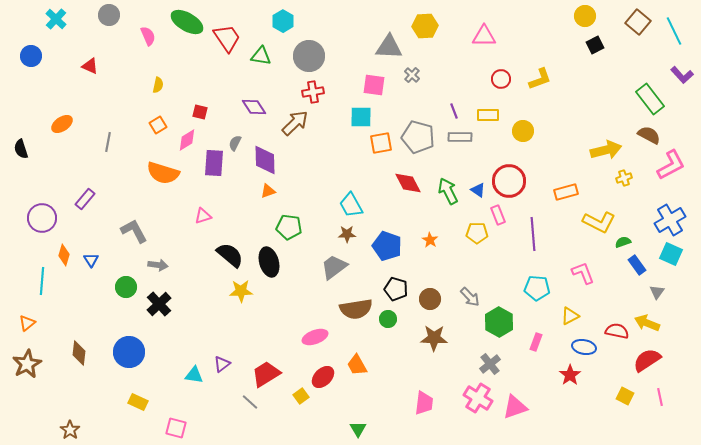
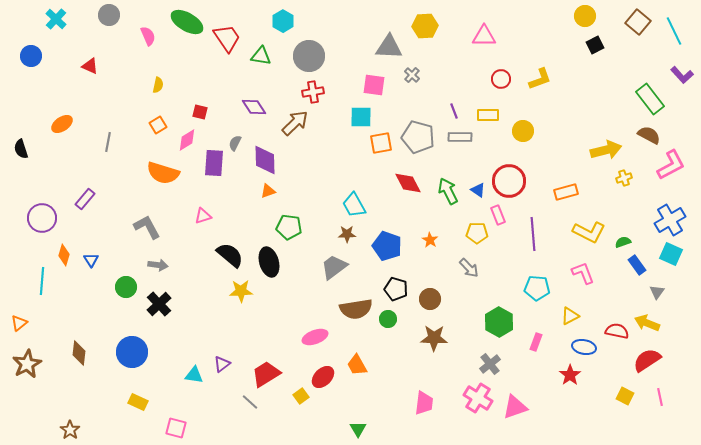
cyan trapezoid at (351, 205): moved 3 px right
yellow L-shape at (599, 222): moved 10 px left, 10 px down
gray L-shape at (134, 231): moved 13 px right, 4 px up
gray arrow at (470, 297): moved 1 px left, 29 px up
orange triangle at (27, 323): moved 8 px left
blue circle at (129, 352): moved 3 px right
